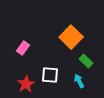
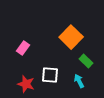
red star: rotated 24 degrees counterclockwise
